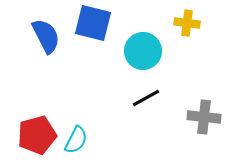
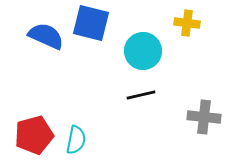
blue square: moved 2 px left
blue semicircle: rotated 39 degrees counterclockwise
black line: moved 5 px left, 3 px up; rotated 16 degrees clockwise
red pentagon: moved 3 px left
cyan semicircle: rotated 16 degrees counterclockwise
